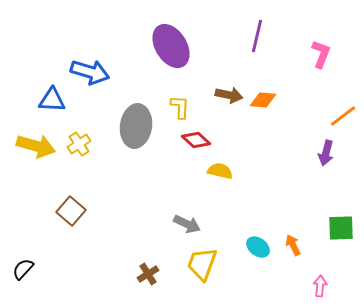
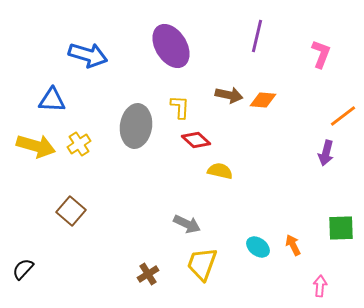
blue arrow: moved 2 px left, 17 px up
